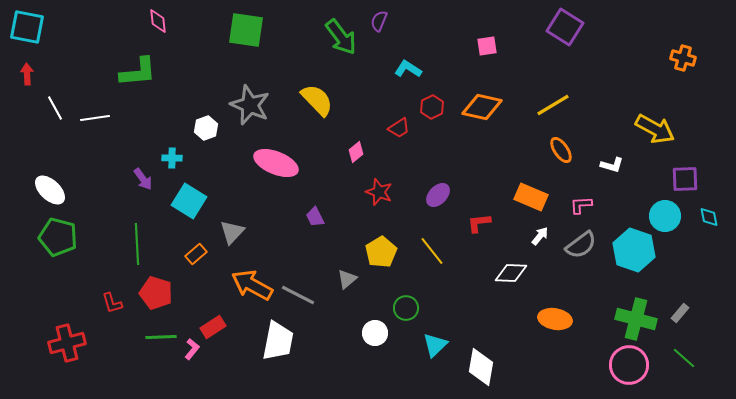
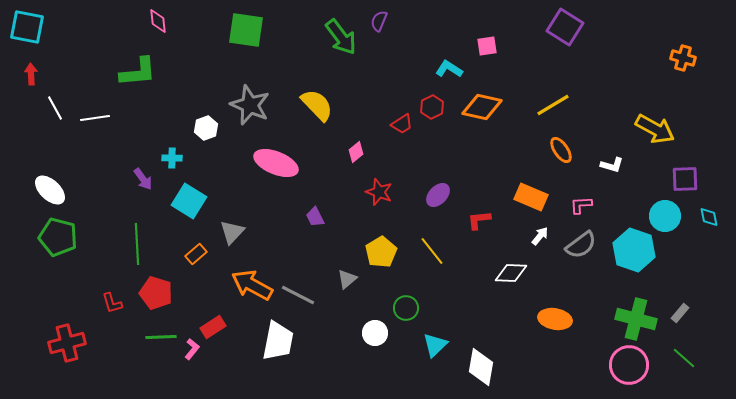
cyan L-shape at (408, 69): moved 41 px right
red arrow at (27, 74): moved 4 px right
yellow semicircle at (317, 100): moved 5 px down
red trapezoid at (399, 128): moved 3 px right, 4 px up
red L-shape at (479, 223): moved 3 px up
